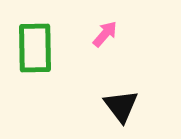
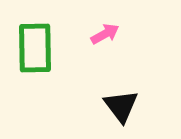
pink arrow: rotated 20 degrees clockwise
